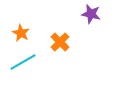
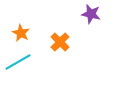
cyan line: moved 5 px left
